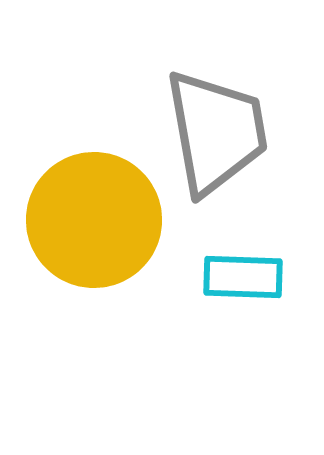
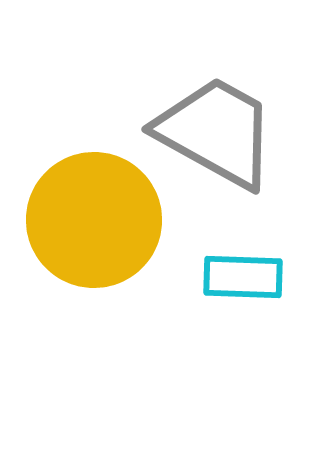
gray trapezoid: rotated 51 degrees counterclockwise
